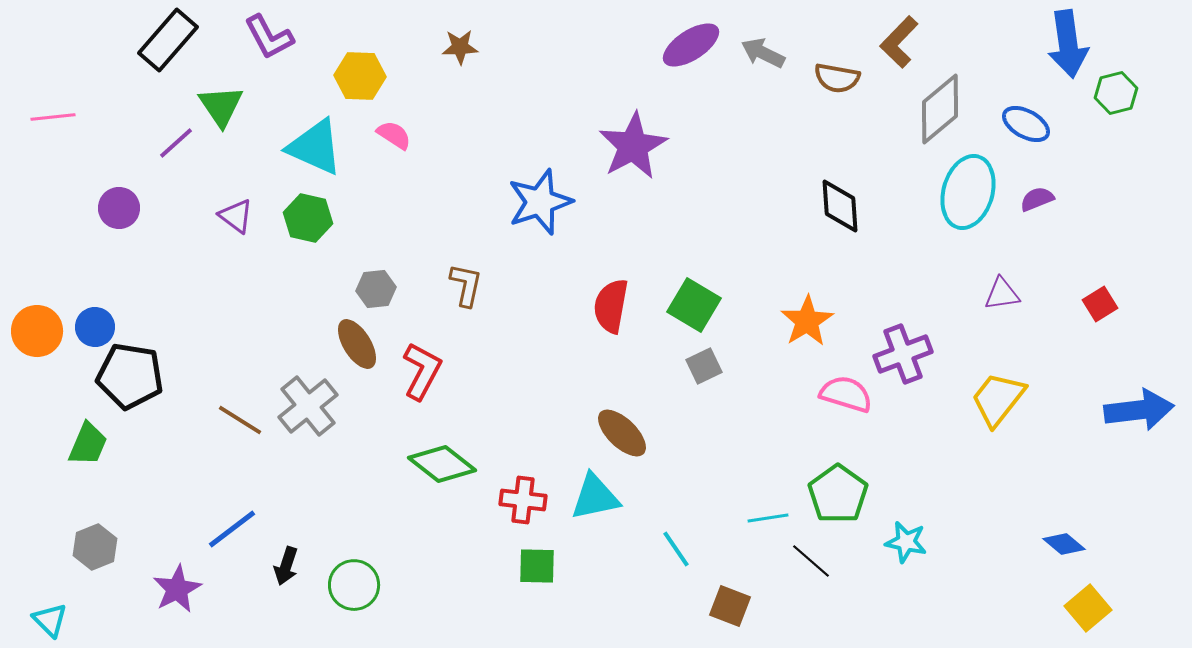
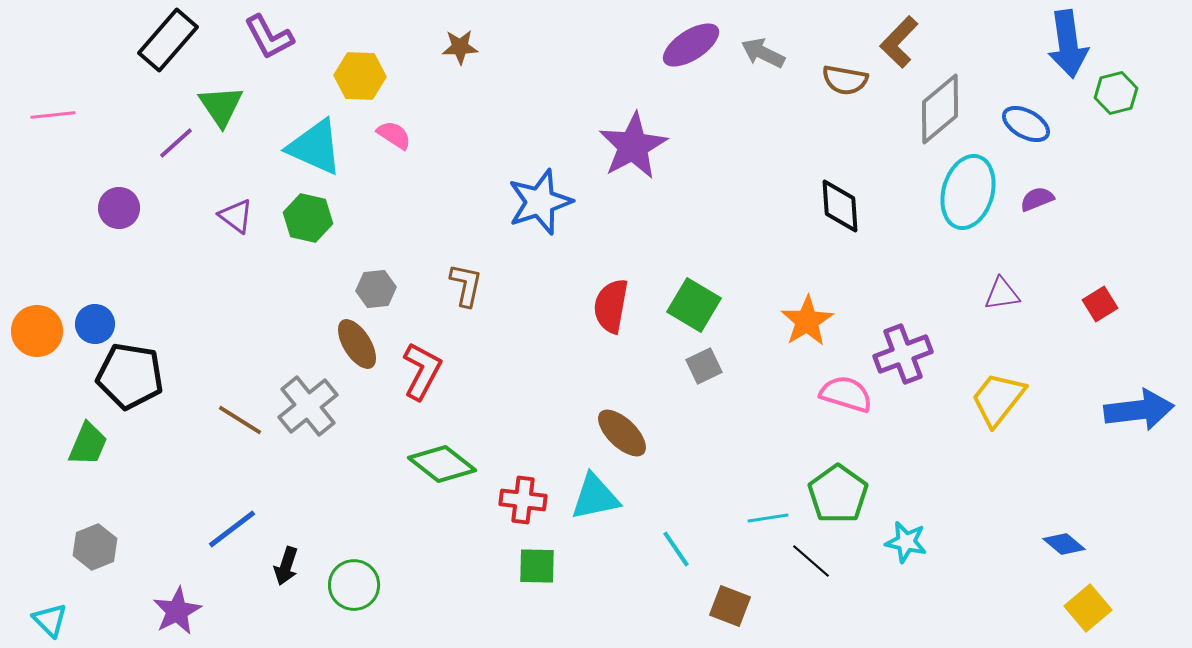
brown semicircle at (837, 78): moved 8 px right, 2 px down
pink line at (53, 117): moved 2 px up
blue circle at (95, 327): moved 3 px up
purple star at (177, 589): moved 22 px down
